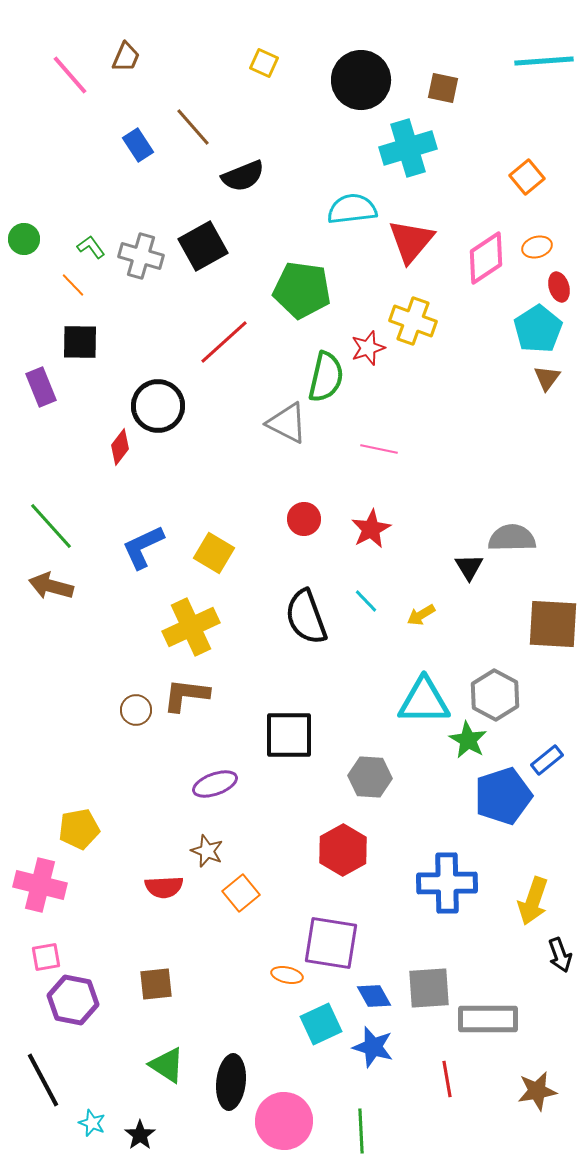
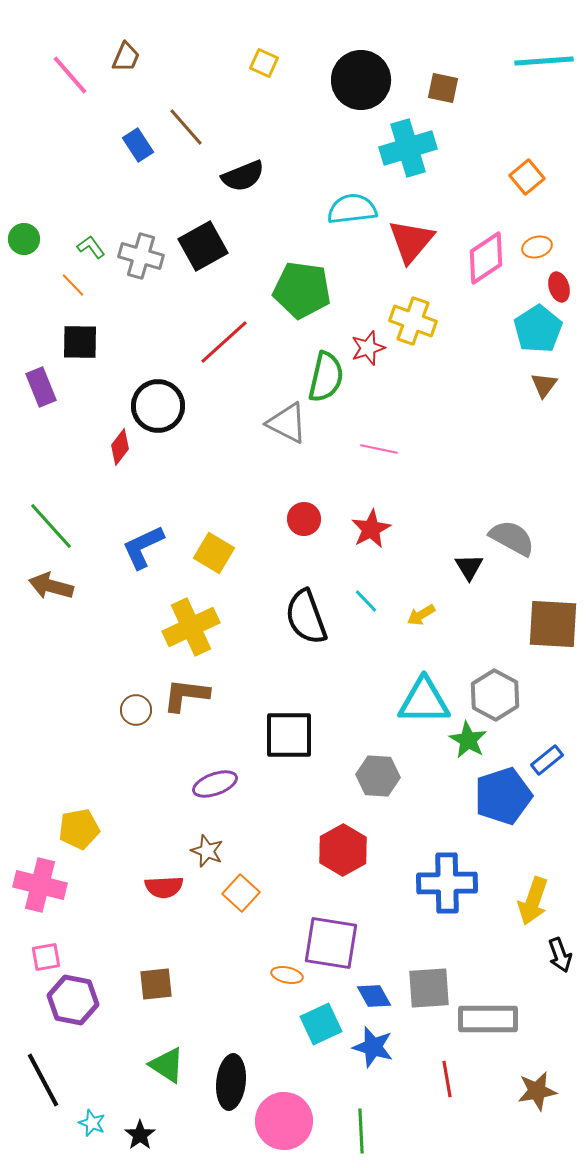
brown line at (193, 127): moved 7 px left
brown triangle at (547, 378): moved 3 px left, 7 px down
gray semicircle at (512, 538): rotated 30 degrees clockwise
gray hexagon at (370, 777): moved 8 px right, 1 px up
orange square at (241, 893): rotated 9 degrees counterclockwise
